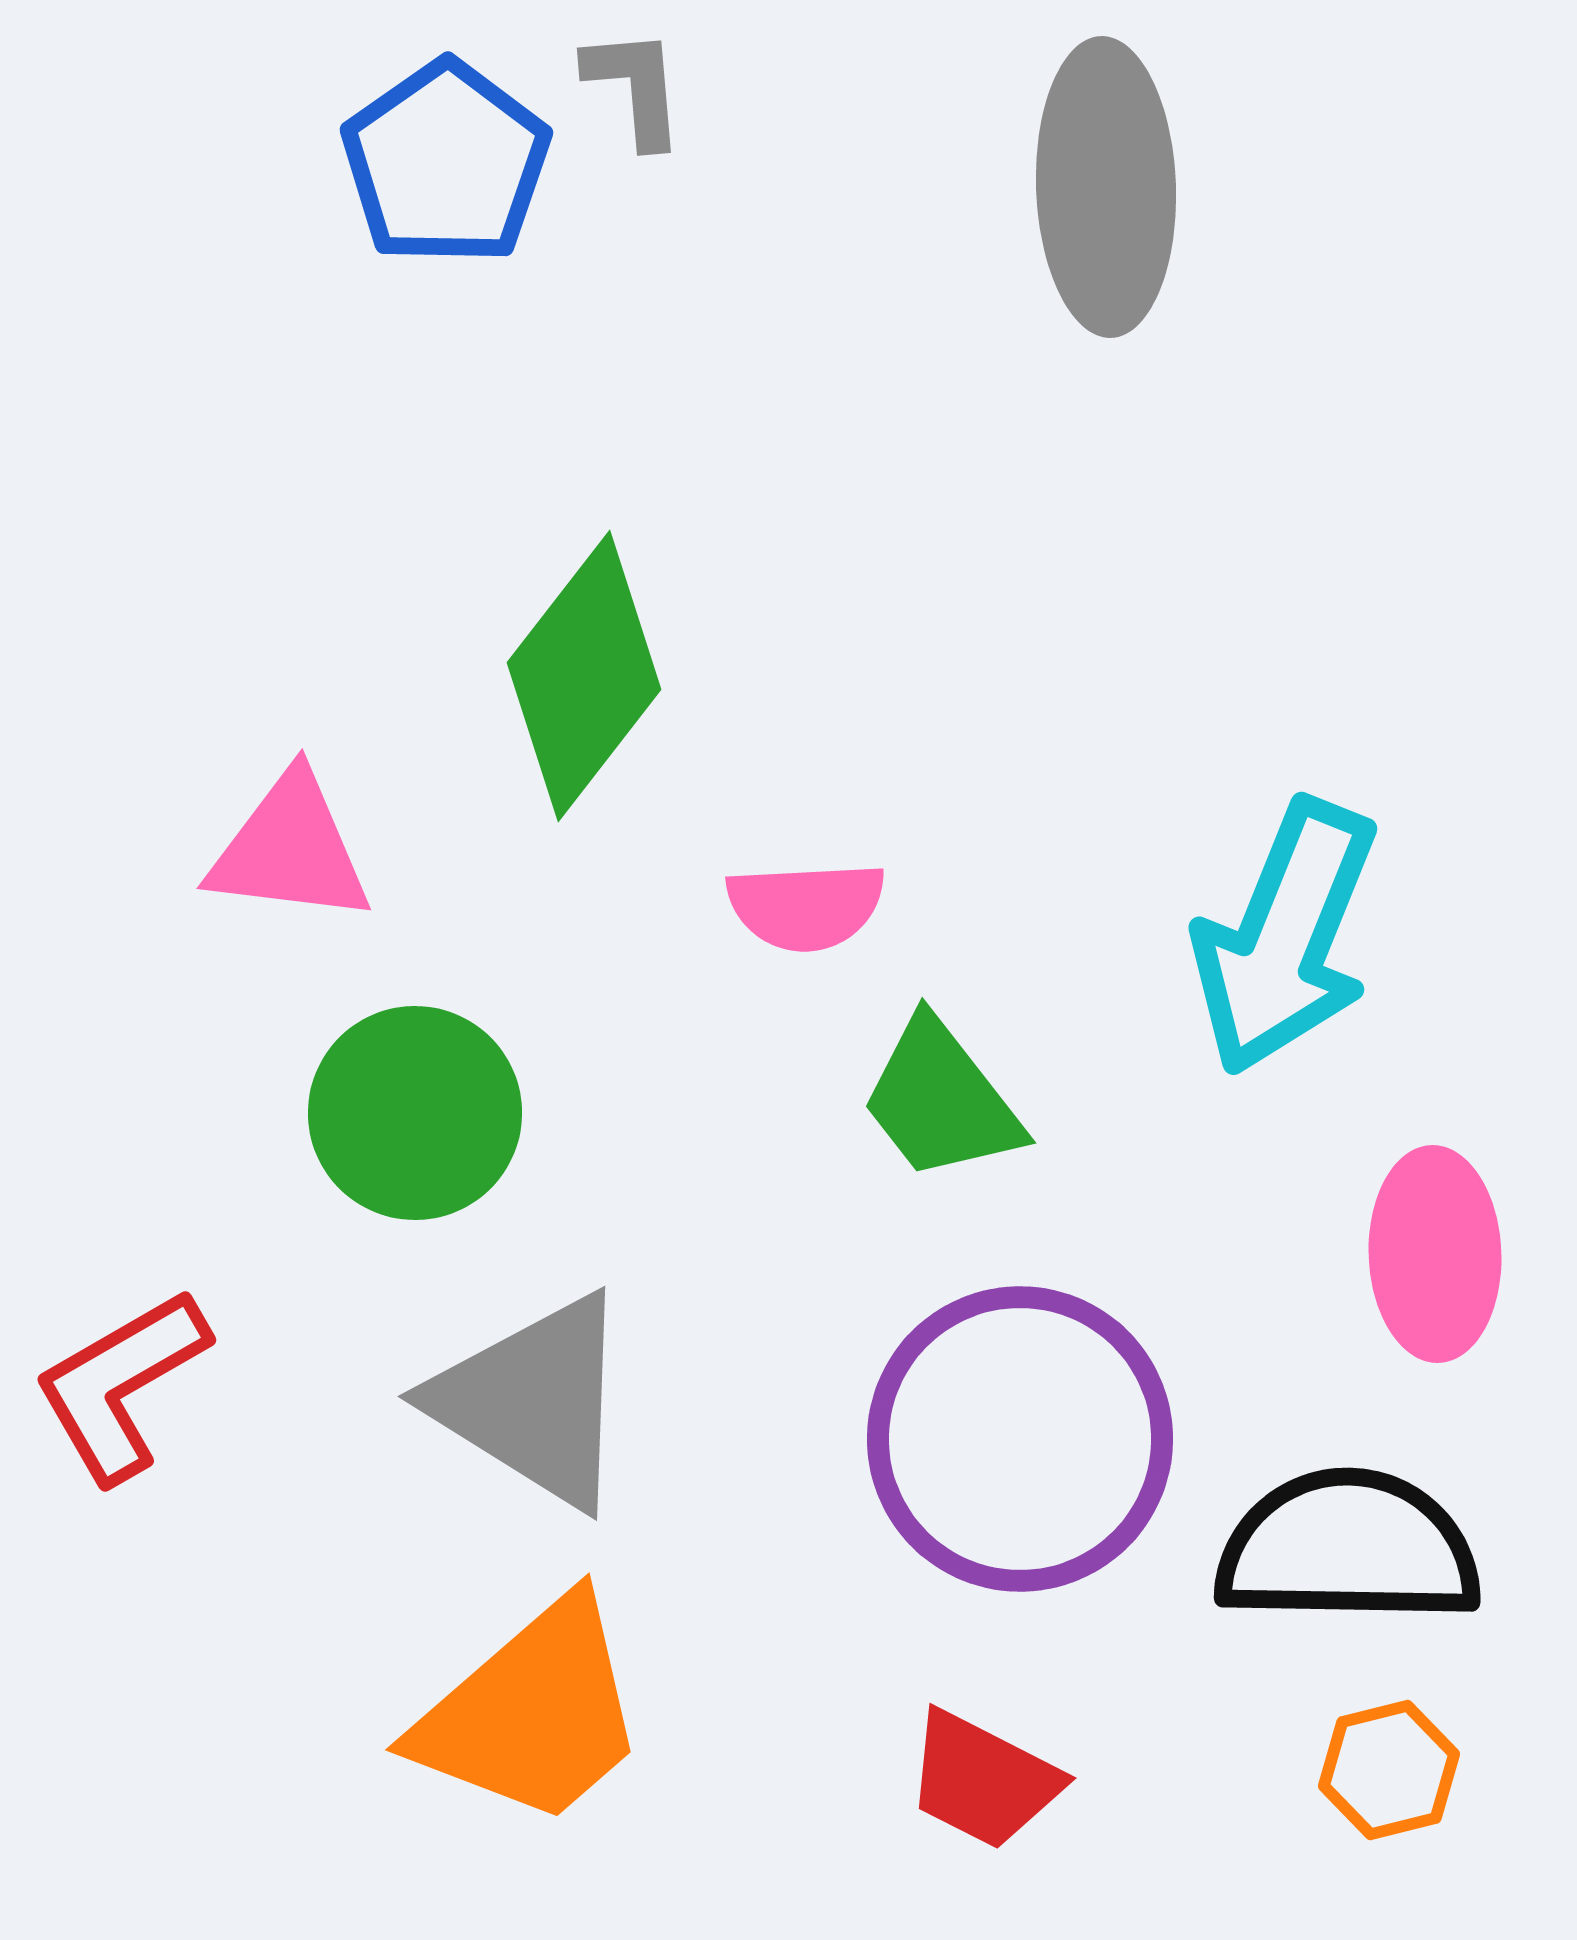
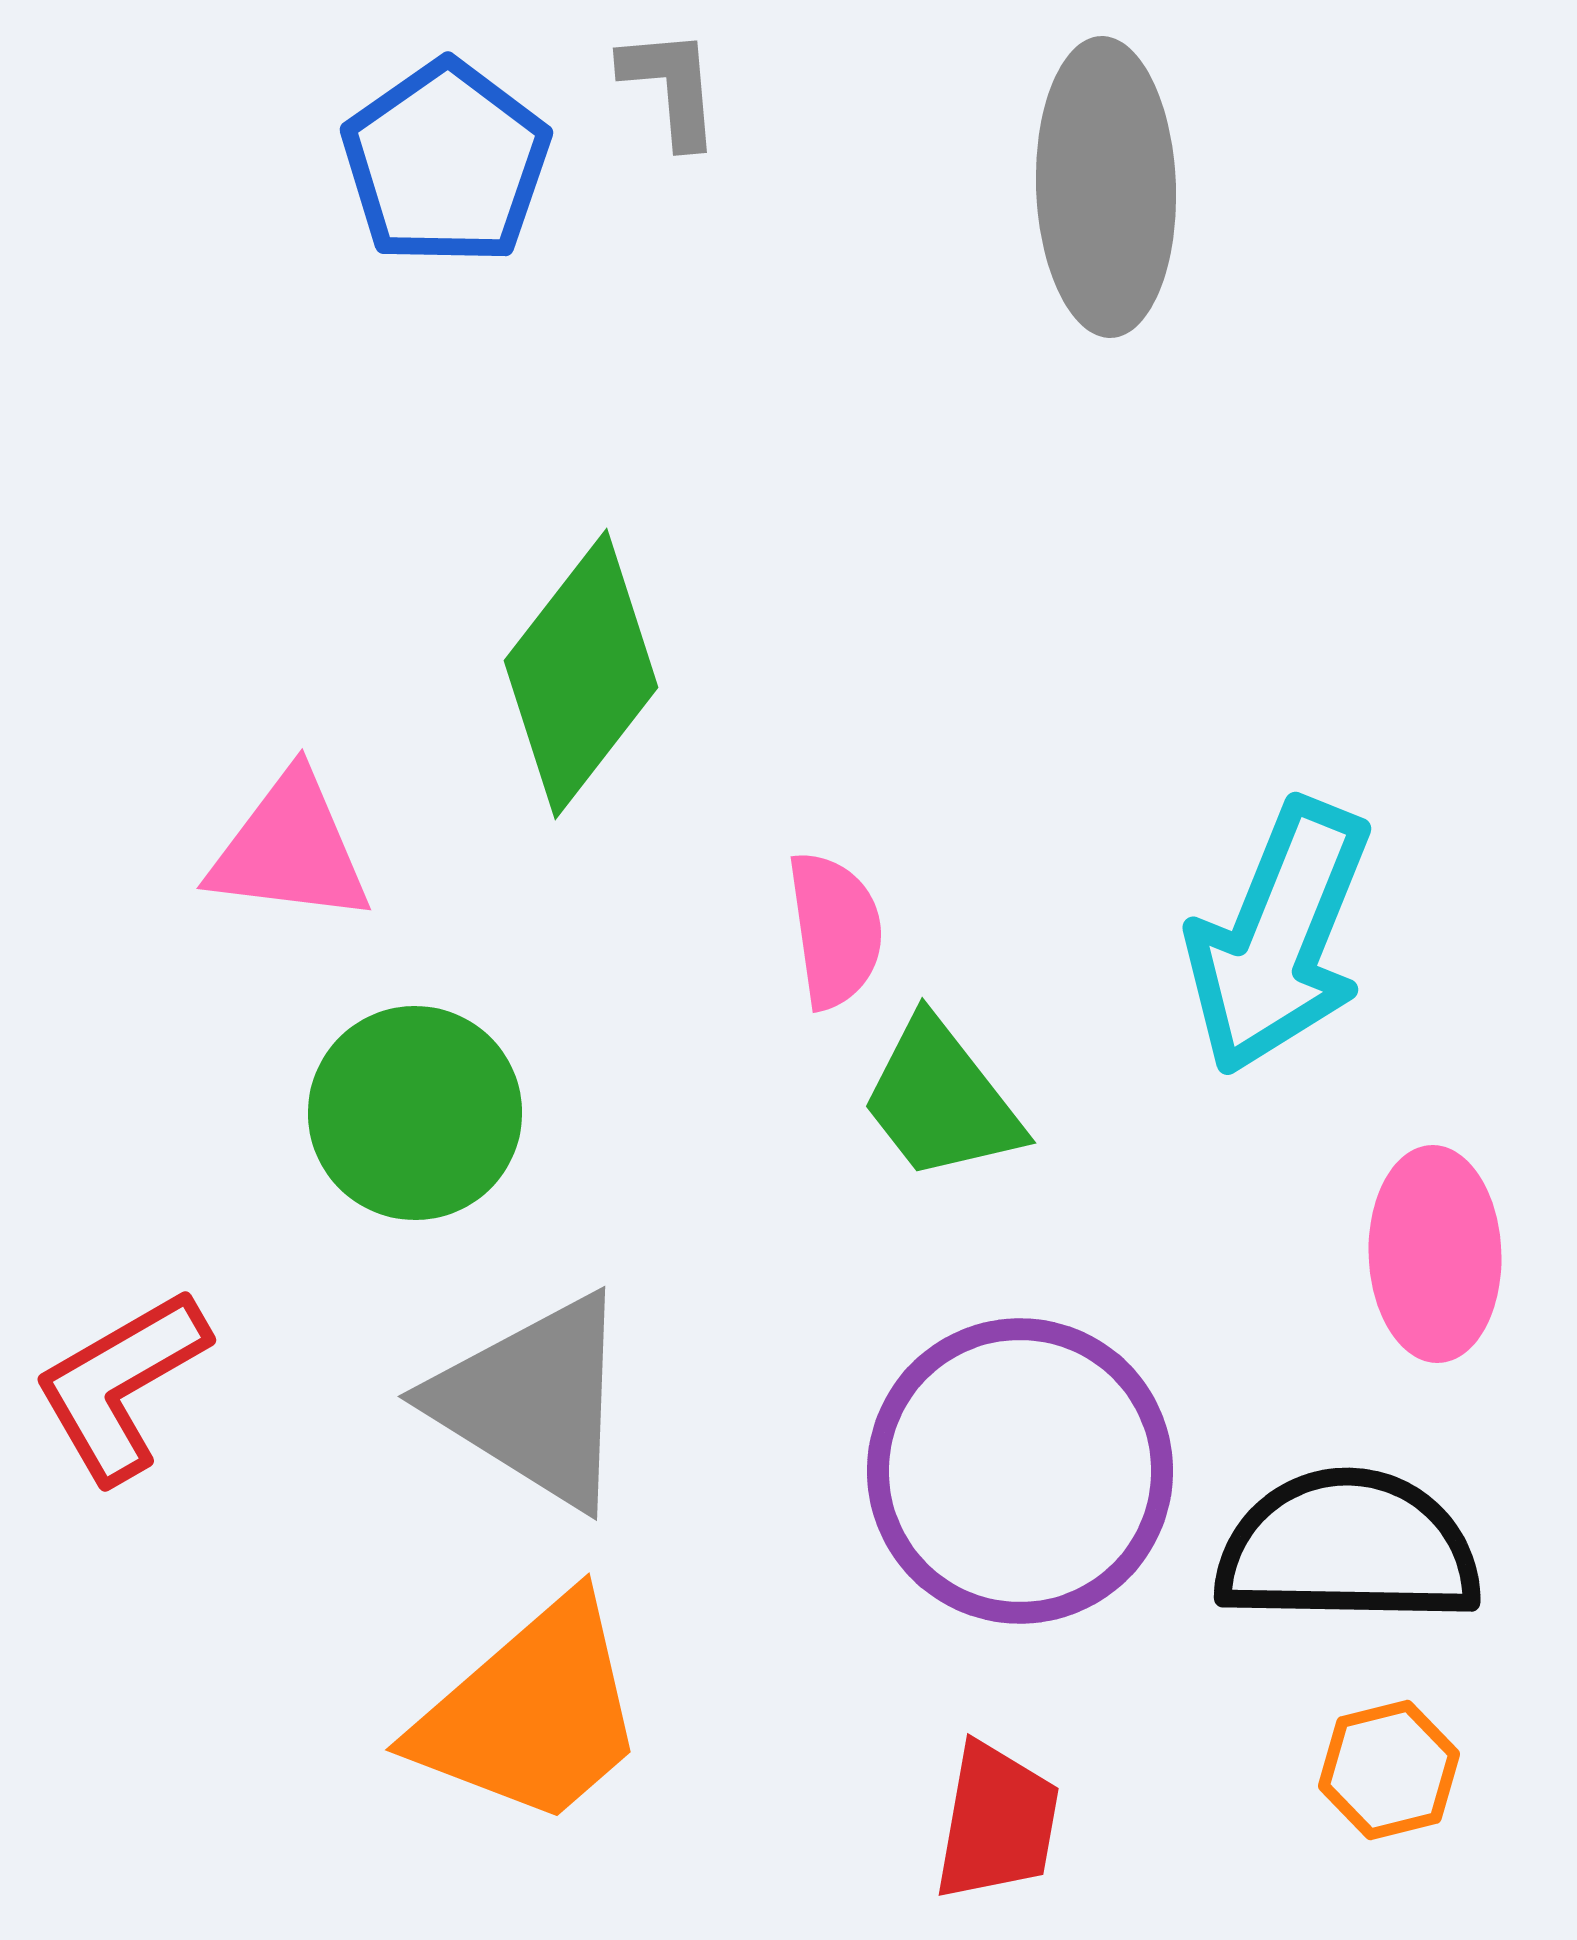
gray L-shape: moved 36 px right
green diamond: moved 3 px left, 2 px up
pink semicircle: moved 29 px right, 24 px down; rotated 95 degrees counterclockwise
cyan arrow: moved 6 px left
purple circle: moved 32 px down
red trapezoid: moved 14 px right, 42 px down; rotated 107 degrees counterclockwise
